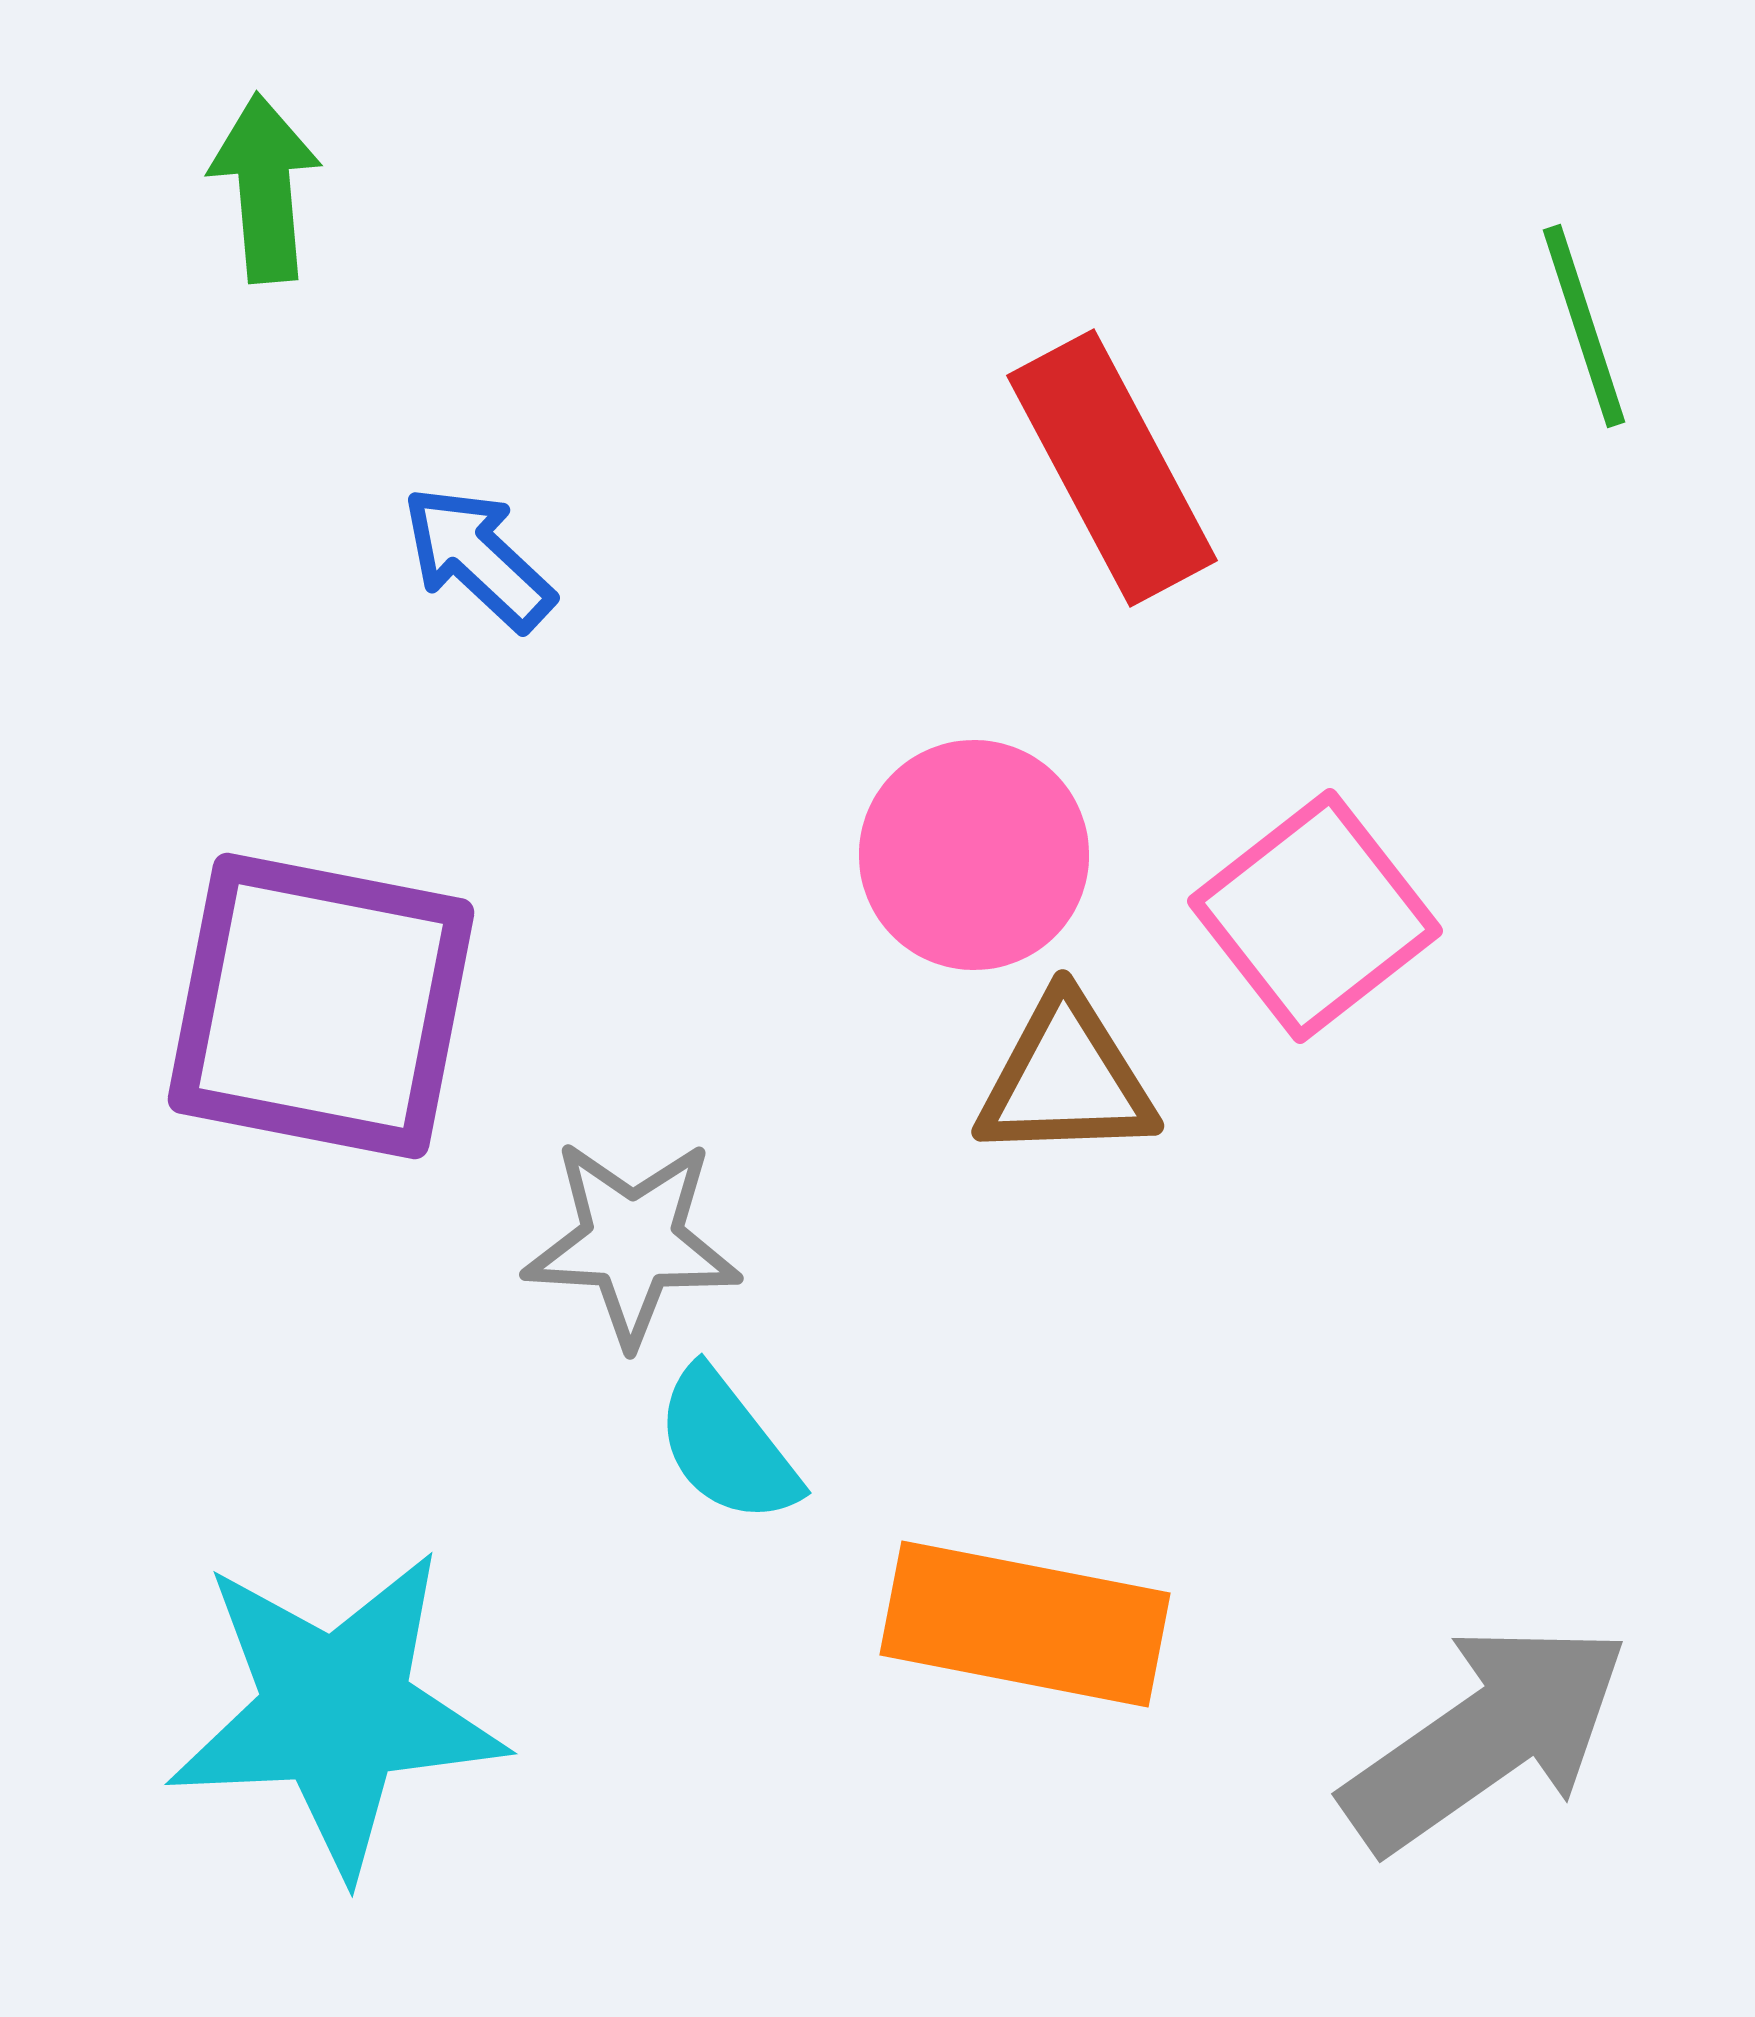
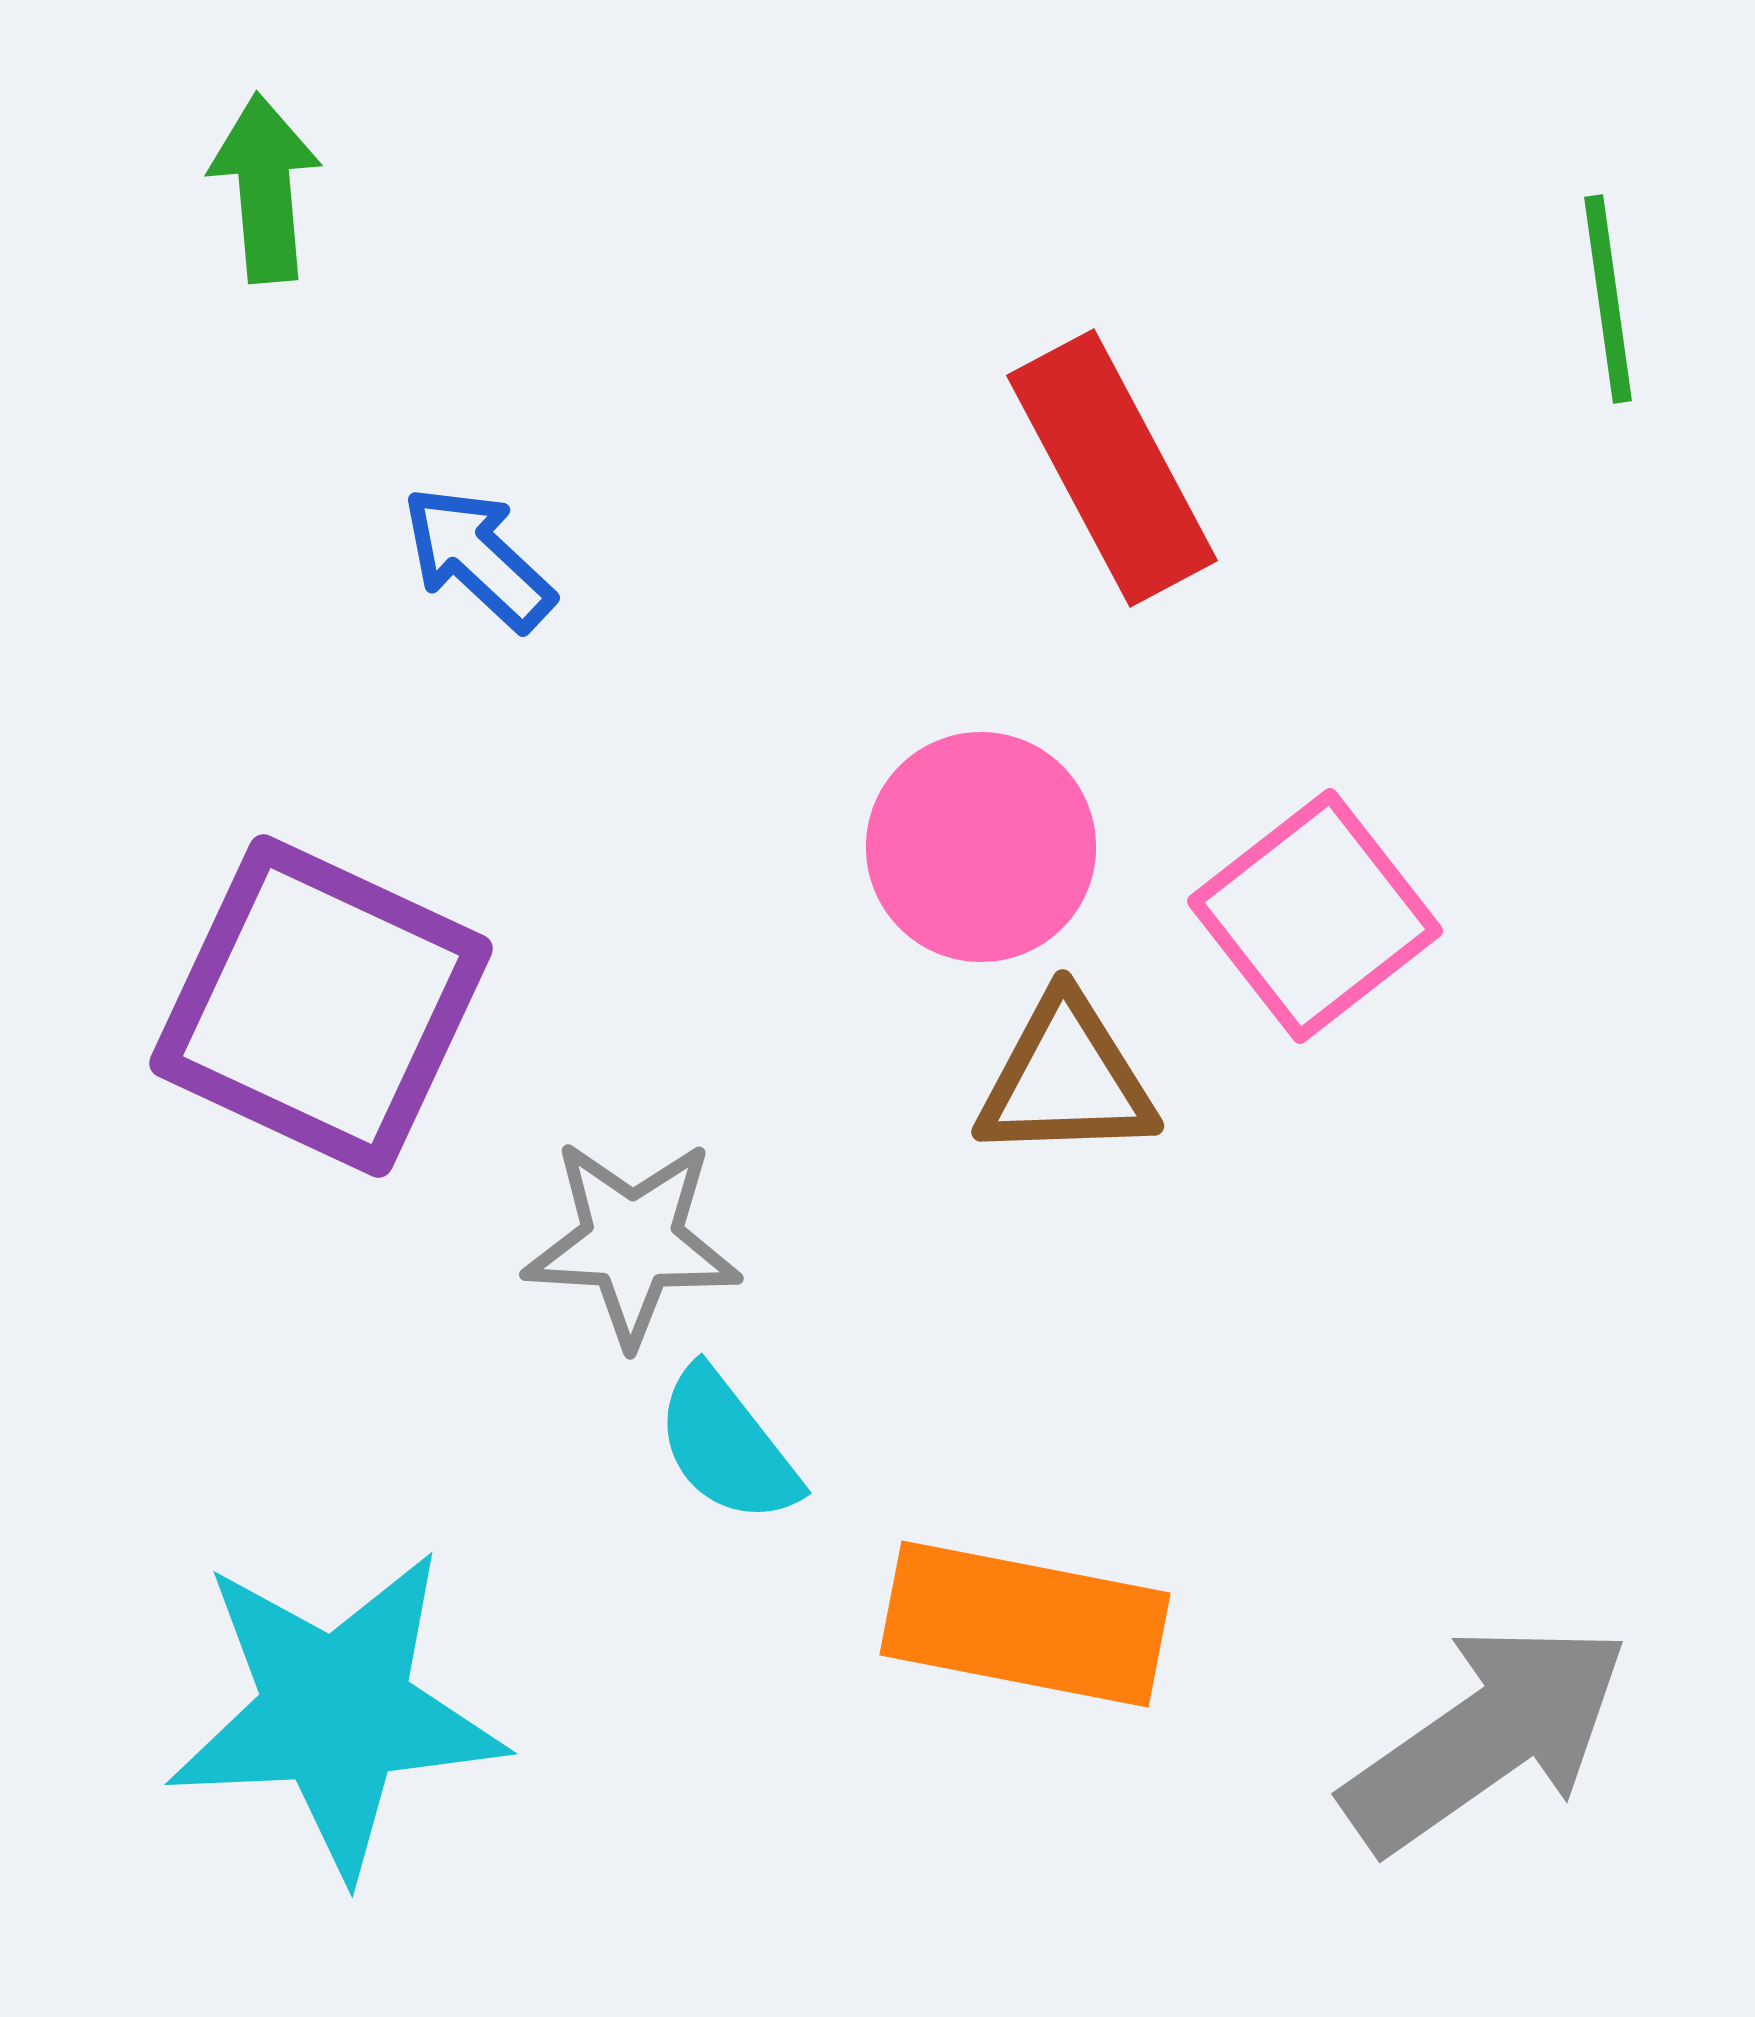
green line: moved 24 px right, 27 px up; rotated 10 degrees clockwise
pink circle: moved 7 px right, 8 px up
purple square: rotated 14 degrees clockwise
